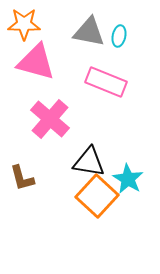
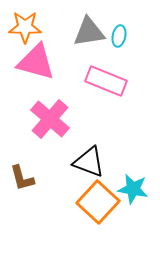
orange star: moved 1 px right, 3 px down
gray triangle: rotated 20 degrees counterclockwise
pink rectangle: moved 1 px up
black triangle: rotated 12 degrees clockwise
cyan star: moved 5 px right, 10 px down; rotated 20 degrees counterclockwise
orange square: moved 1 px right, 6 px down
